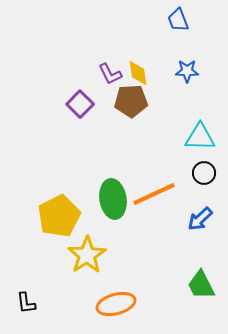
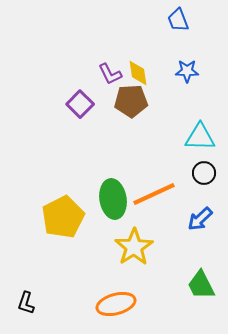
yellow pentagon: moved 4 px right, 1 px down
yellow star: moved 47 px right, 8 px up
black L-shape: rotated 25 degrees clockwise
